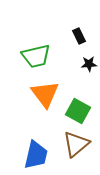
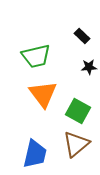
black rectangle: moved 3 px right; rotated 21 degrees counterclockwise
black star: moved 3 px down
orange triangle: moved 2 px left
blue trapezoid: moved 1 px left, 1 px up
